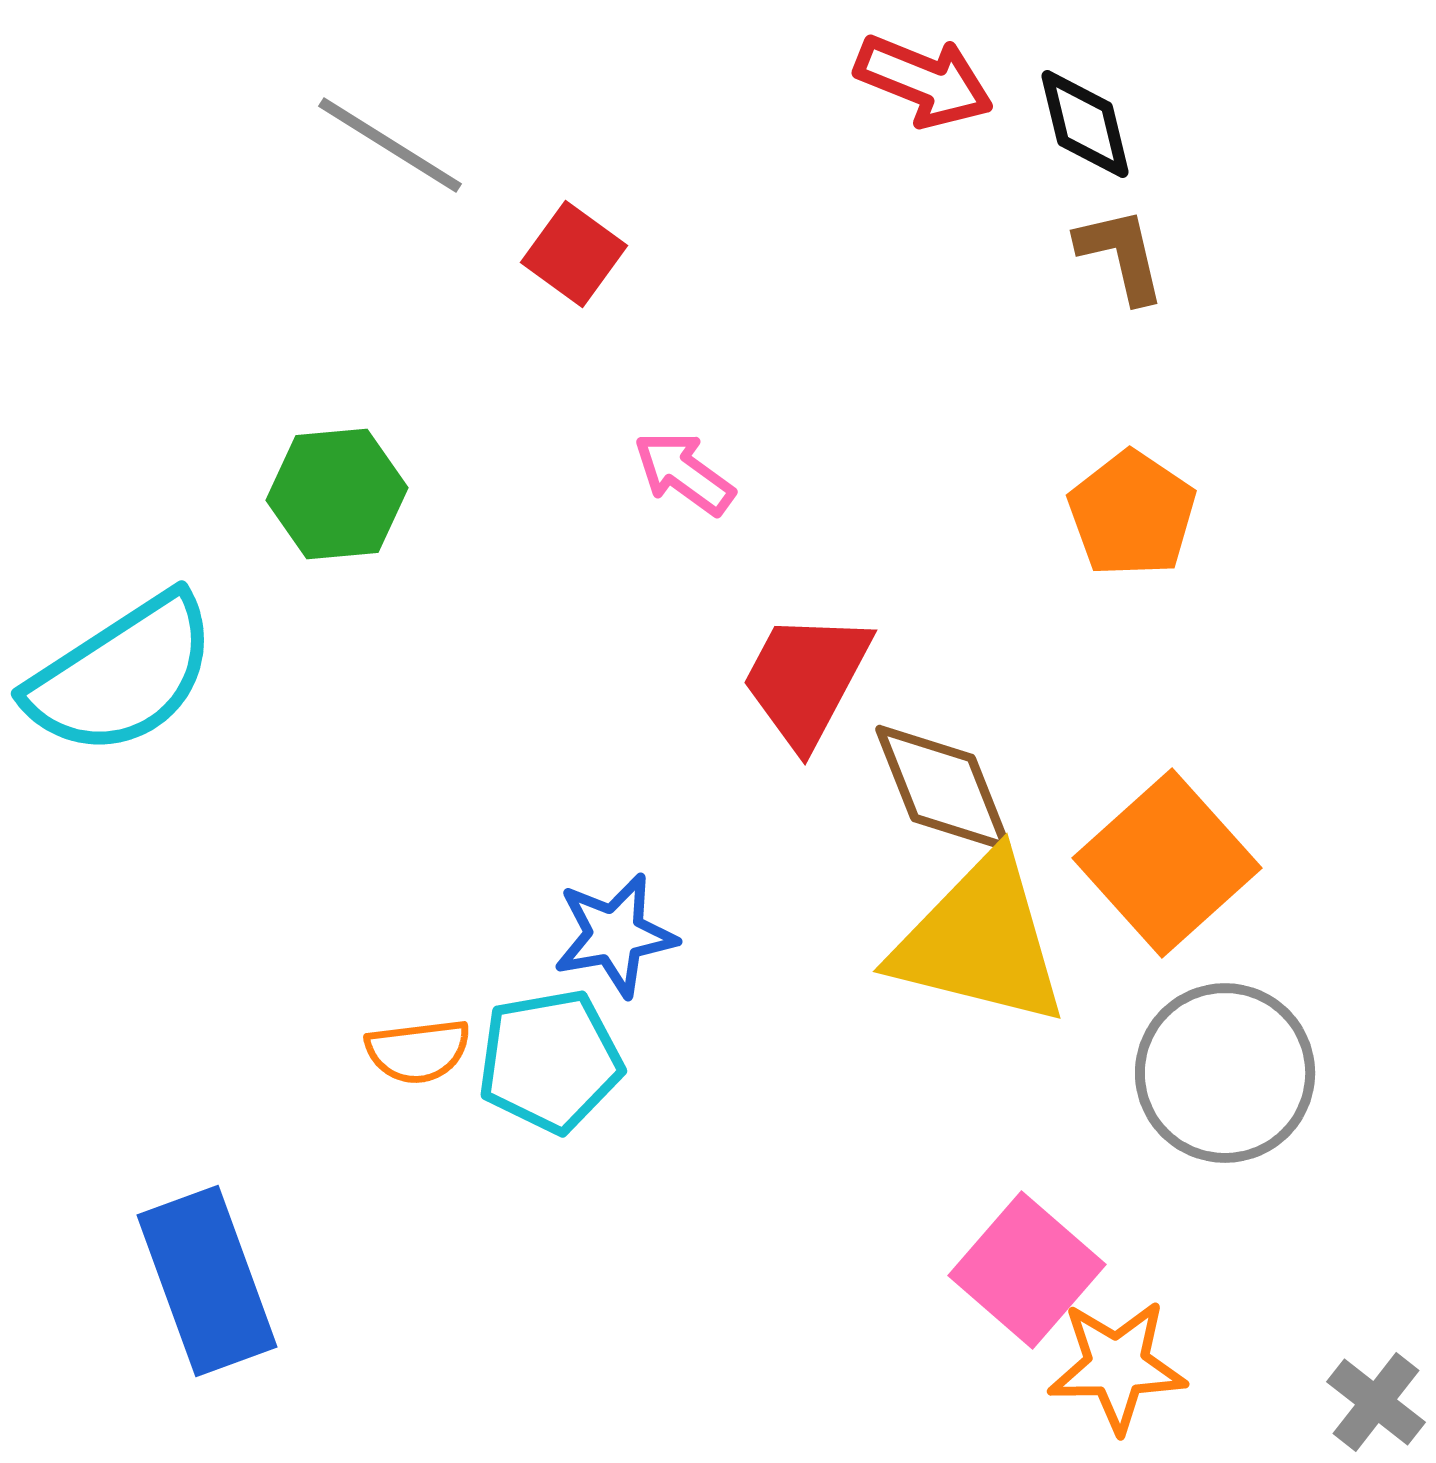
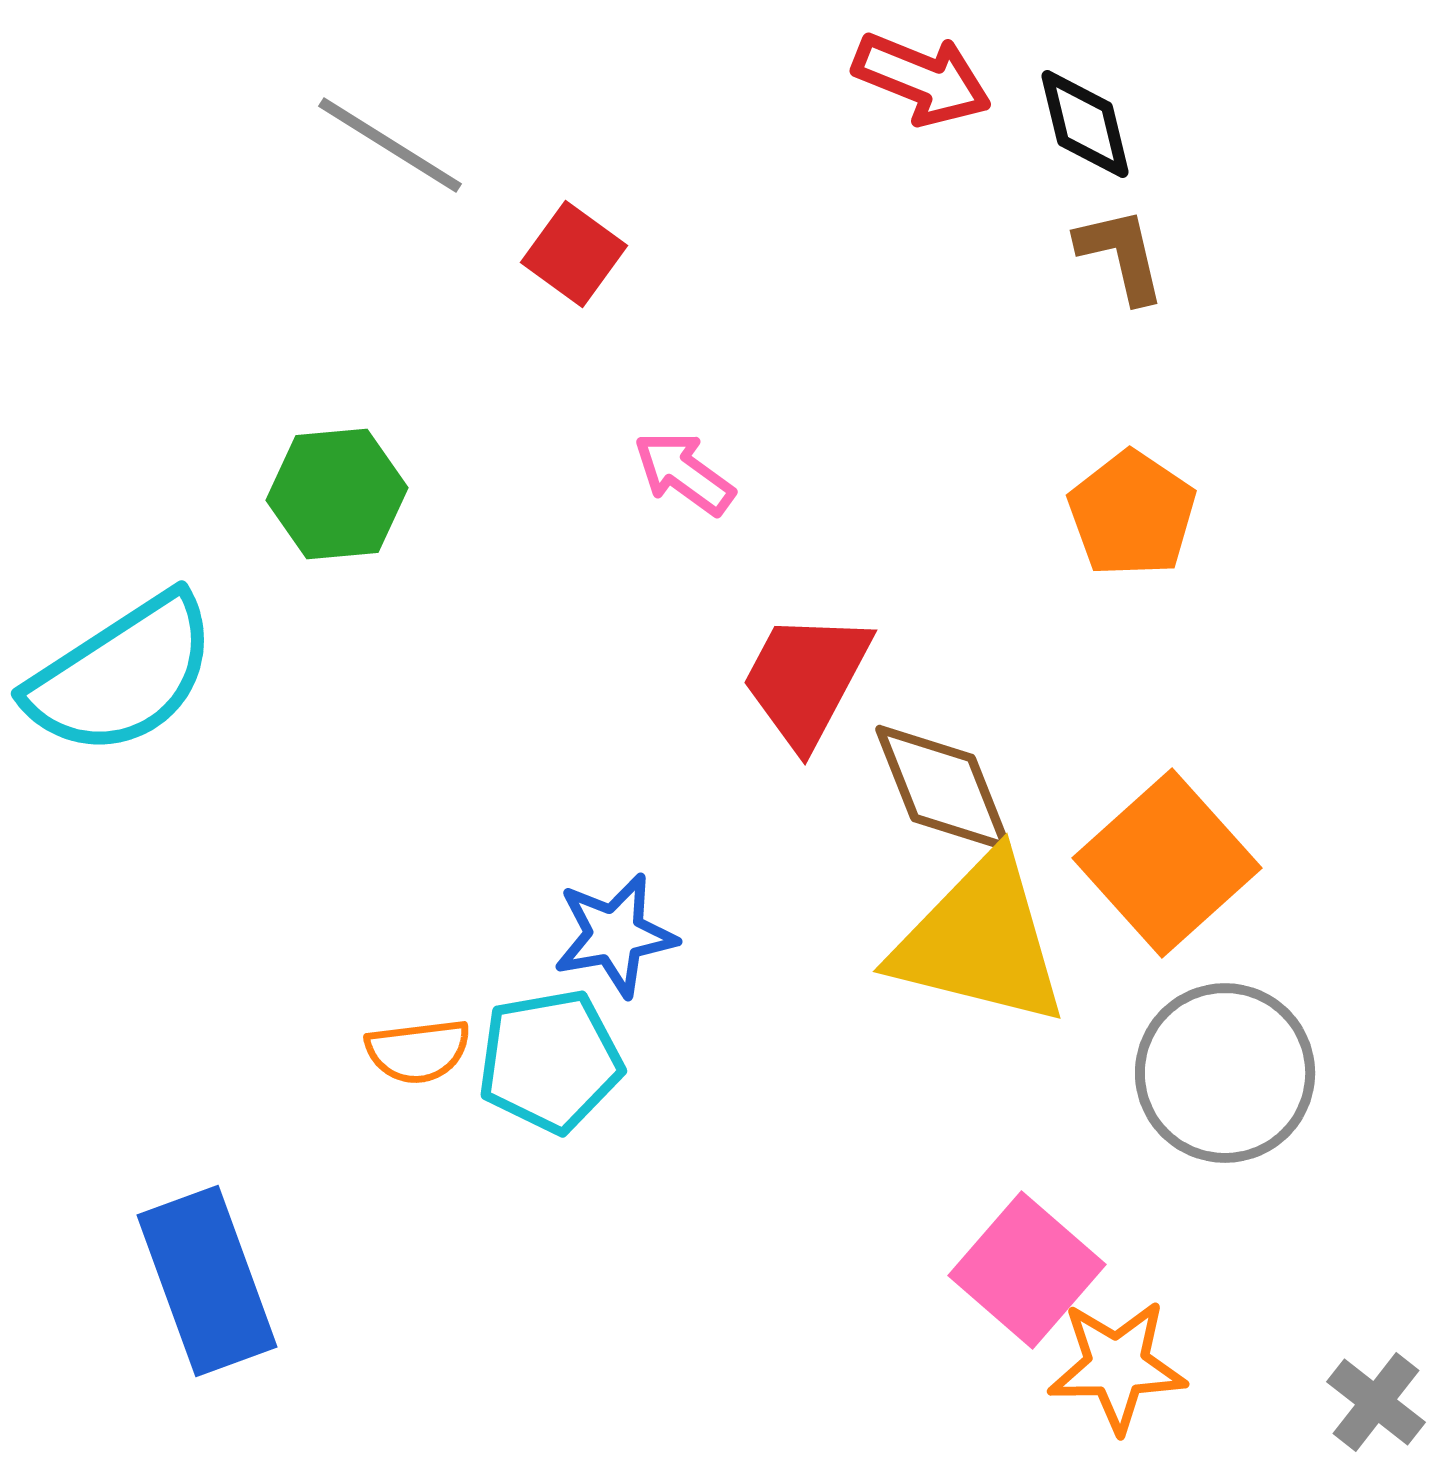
red arrow: moved 2 px left, 2 px up
